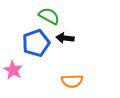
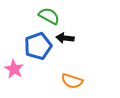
blue pentagon: moved 2 px right, 3 px down
pink star: moved 1 px right, 1 px up
orange semicircle: rotated 20 degrees clockwise
